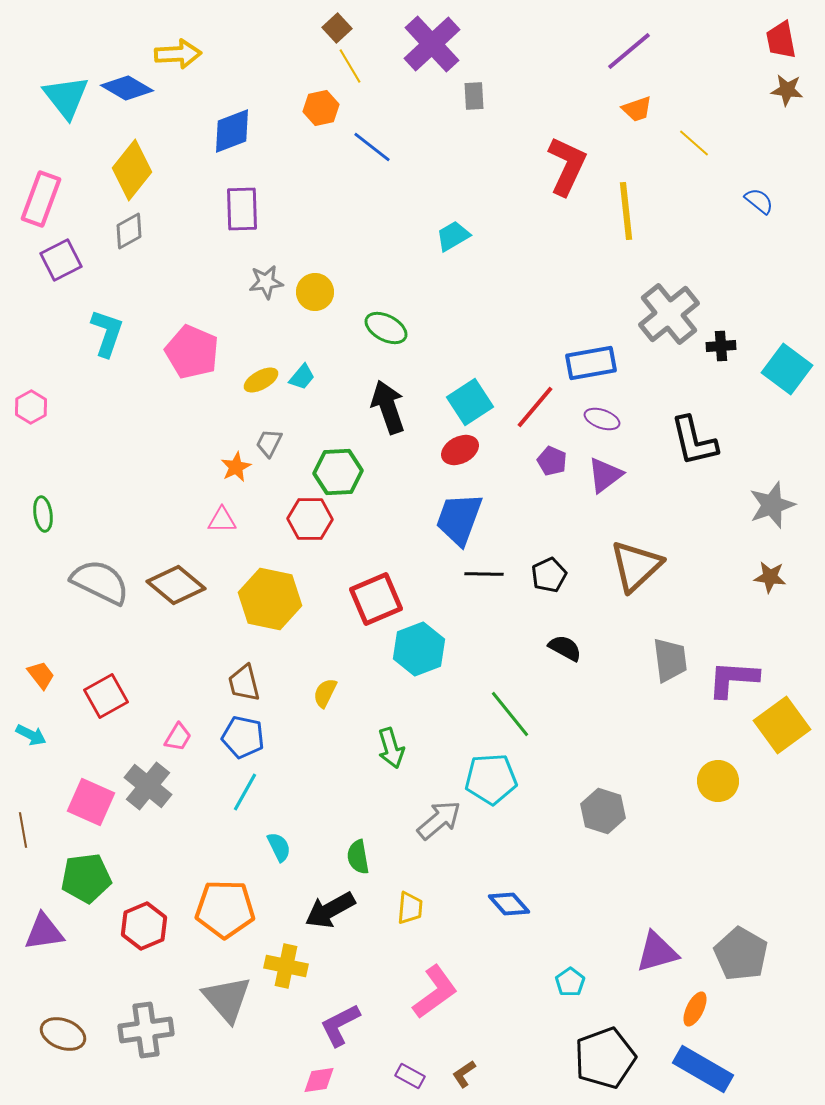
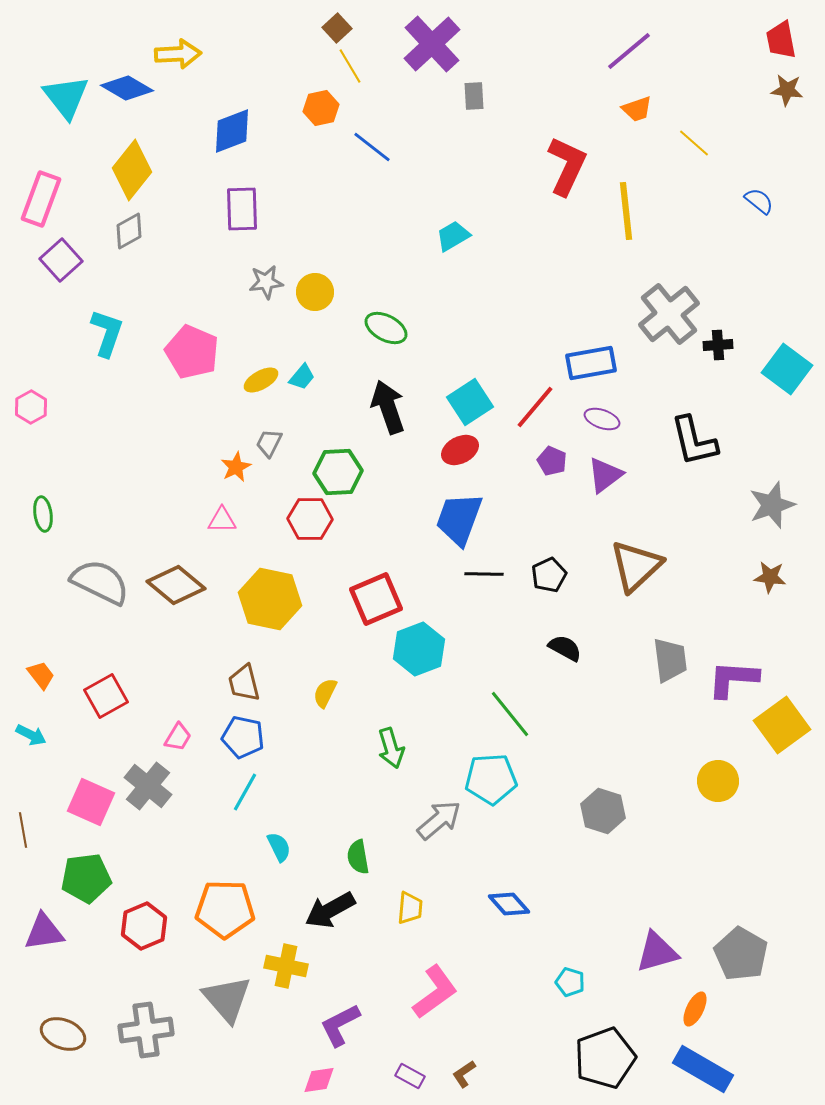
purple square at (61, 260): rotated 15 degrees counterclockwise
black cross at (721, 346): moved 3 px left, 1 px up
cyan pentagon at (570, 982): rotated 20 degrees counterclockwise
